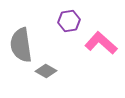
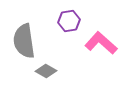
gray semicircle: moved 3 px right, 4 px up
